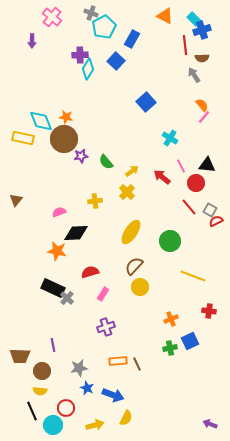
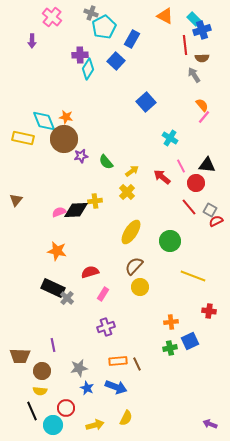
cyan diamond at (41, 121): moved 3 px right
black diamond at (76, 233): moved 23 px up
orange cross at (171, 319): moved 3 px down; rotated 16 degrees clockwise
blue arrow at (113, 395): moved 3 px right, 8 px up
